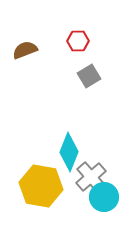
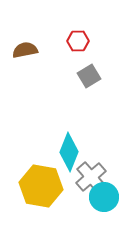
brown semicircle: rotated 10 degrees clockwise
